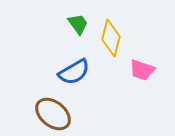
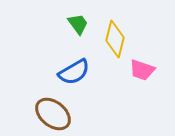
yellow diamond: moved 4 px right, 1 px down
